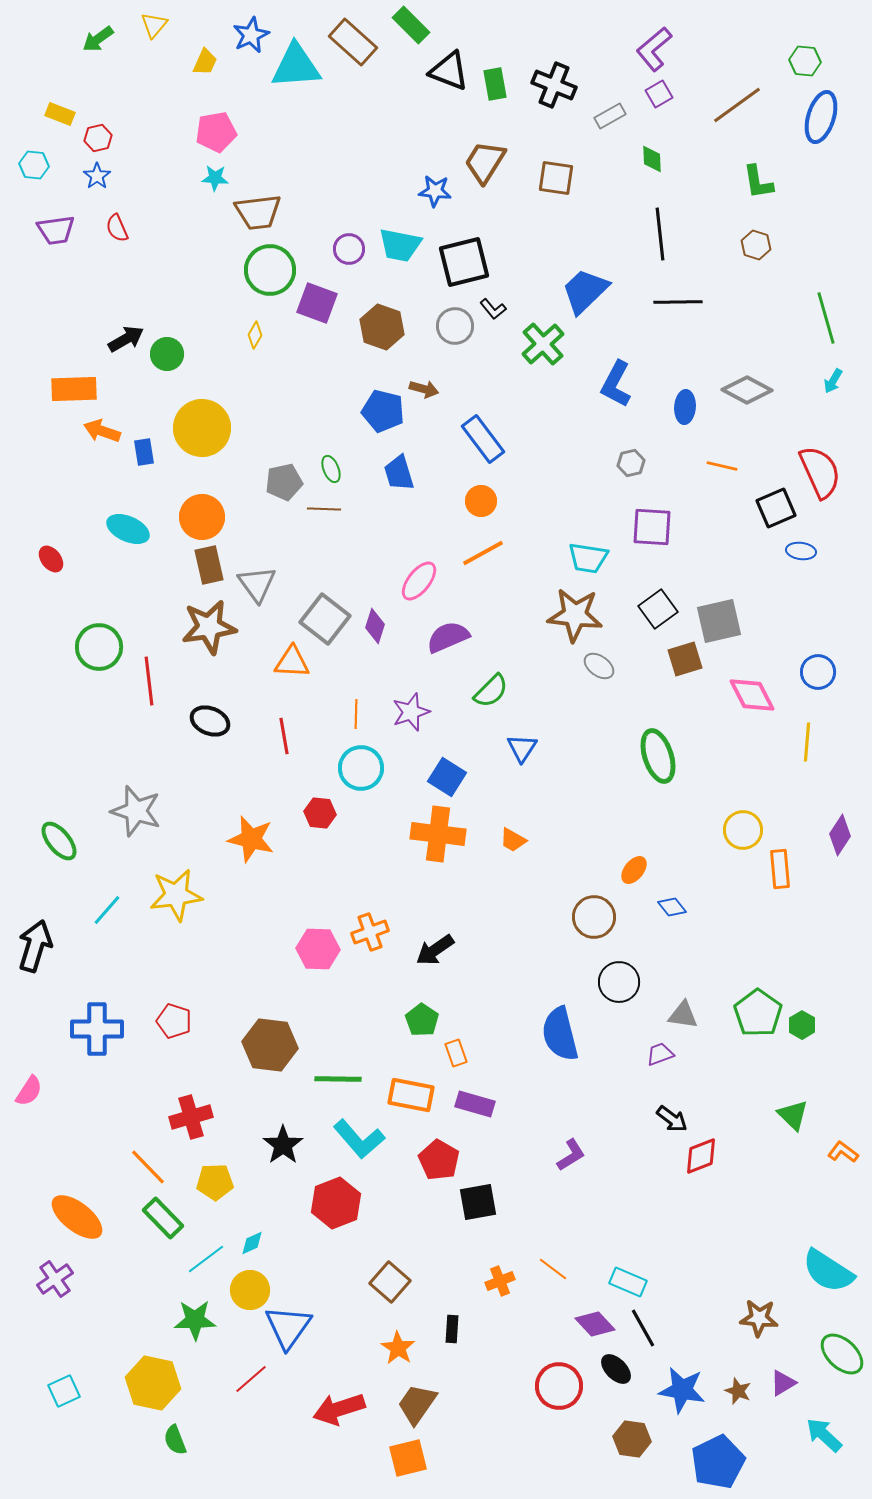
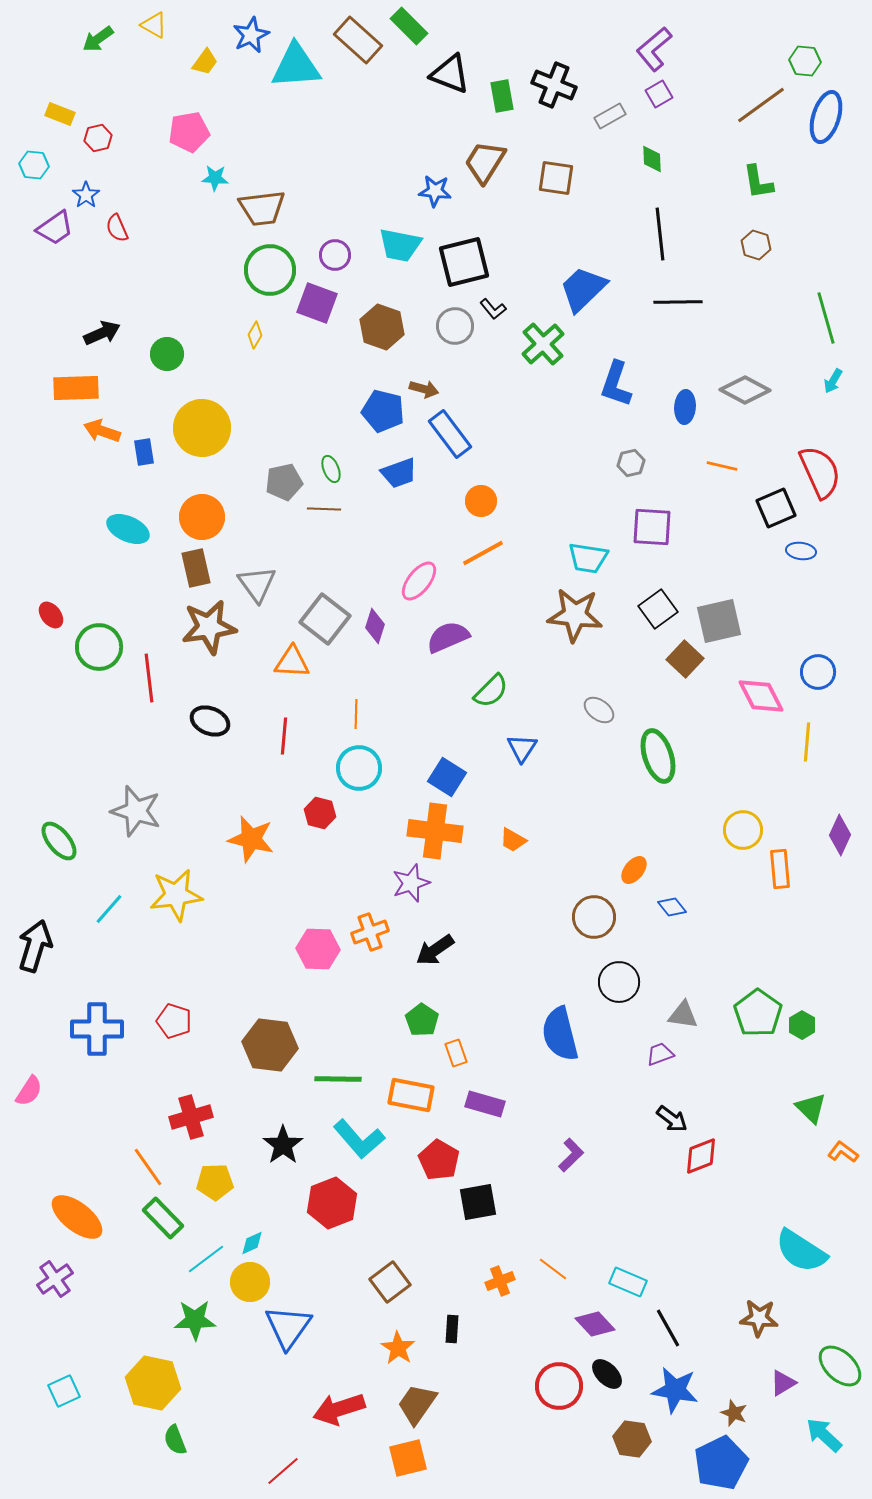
yellow triangle at (154, 25): rotated 40 degrees counterclockwise
green rectangle at (411, 25): moved 2 px left, 1 px down
brown rectangle at (353, 42): moved 5 px right, 2 px up
yellow trapezoid at (205, 62): rotated 12 degrees clockwise
black triangle at (449, 71): moved 1 px right, 3 px down
green rectangle at (495, 84): moved 7 px right, 12 px down
brown line at (737, 105): moved 24 px right
blue ellipse at (821, 117): moved 5 px right
pink pentagon at (216, 132): moved 27 px left
blue star at (97, 176): moved 11 px left, 19 px down
brown trapezoid at (258, 212): moved 4 px right, 4 px up
purple trapezoid at (56, 230): moved 1 px left, 2 px up; rotated 27 degrees counterclockwise
purple circle at (349, 249): moved 14 px left, 6 px down
blue trapezoid at (585, 291): moved 2 px left, 2 px up
black arrow at (126, 339): moved 24 px left, 6 px up; rotated 6 degrees clockwise
blue L-shape at (616, 384): rotated 9 degrees counterclockwise
orange rectangle at (74, 389): moved 2 px right, 1 px up
gray diamond at (747, 390): moved 2 px left
blue rectangle at (483, 439): moved 33 px left, 5 px up
blue trapezoid at (399, 473): rotated 93 degrees counterclockwise
red ellipse at (51, 559): moved 56 px down
brown rectangle at (209, 565): moved 13 px left, 3 px down
brown square at (685, 659): rotated 30 degrees counterclockwise
gray ellipse at (599, 666): moved 44 px down
red line at (149, 681): moved 3 px up
pink diamond at (752, 695): moved 9 px right, 1 px down
purple star at (411, 712): moved 171 px down
red line at (284, 736): rotated 15 degrees clockwise
cyan circle at (361, 768): moved 2 px left
red hexagon at (320, 813): rotated 8 degrees clockwise
orange cross at (438, 834): moved 3 px left, 3 px up
purple diamond at (840, 835): rotated 9 degrees counterclockwise
cyan line at (107, 910): moved 2 px right, 1 px up
purple rectangle at (475, 1104): moved 10 px right
green triangle at (793, 1115): moved 18 px right, 7 px up
purple L-shape at (571, 1155): rotated 12 degrees counterclockwise
orange line at (148, 1167): rotated 9 degrees clockwise
red hexagon at (336, 1203): moved 4 px left
cyan semicircle at (828, 1271): moved 27 px left, 20 px up
brown square at (390, 1282): rotated 12 degrees clockwise
yellow circle at (250, 1290): moved 8 px up
black line at (643, 1328): moved 25 px right
green ellipse at (842, 1354): moved 2 px left, 12 px down
black ellipse at (616, 1369): moved 9 px left, 5 px down
red line at (251, 1379): moved 32 px right, 92 px down
blue star at (682, 1390): moved 7 px left
brown star at (738, 1391): moved 4 px left, 22 px down
blue pentagon at (718, 1462): moved 3 px right, 1 px down
